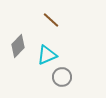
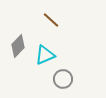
cyan triangle: moved 2 px left
gray circle: moved 1 px right, 2 px down
